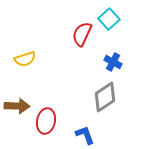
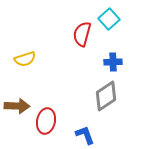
red semicircle: rotated 10 degrees counterclockwise
blue cross: rotated 30 degrees counterclockwise
gray diamond: moved 1 px right, 1 px up
